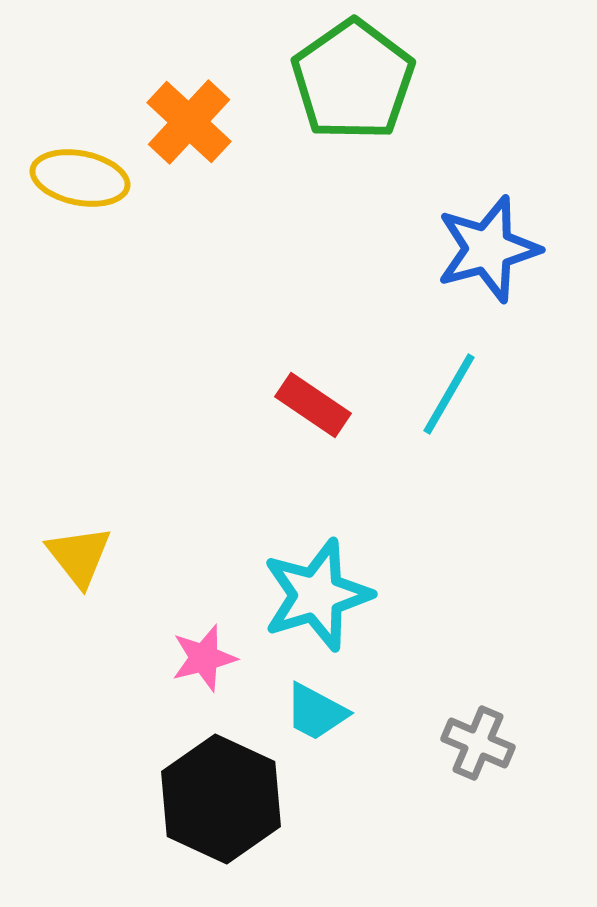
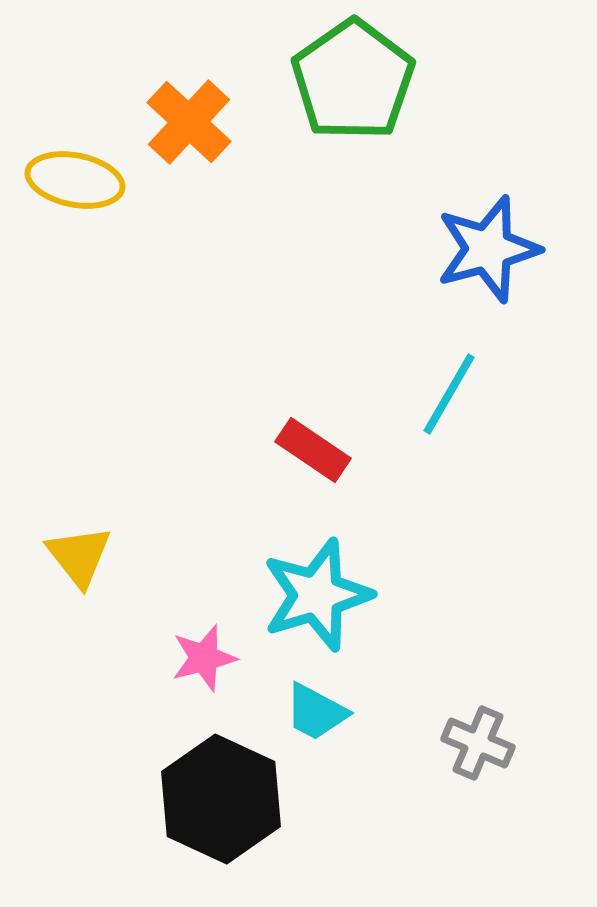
yellow ellipse: moved 5 px left, 2 px down
red rectangle: moved 45 px down
